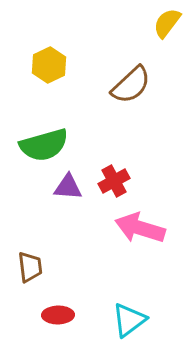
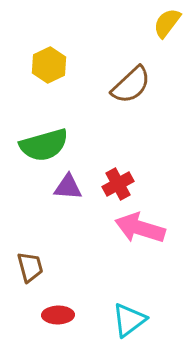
red cross: moved 4 px right, 3 px down
brown trapezoid: rotated 8 degrees counterclockwise
